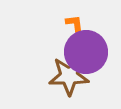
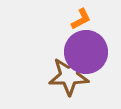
orange L-shape: moved 6 px right, 6 px up; rotated 70 degrees clockwise
